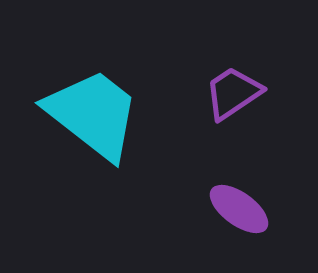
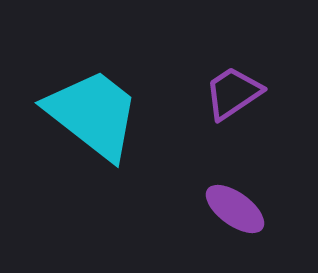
purple ellipse: moved 4 px left
